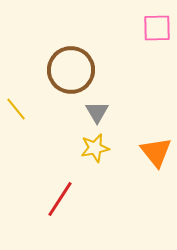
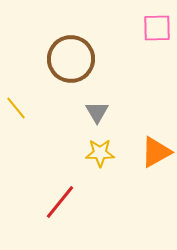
brown circle: moved 11 px up
yellow line: moved 1 px up
yellow star: moved 5 px right, 5 px down; rotated 12 degrees clockwise
orange triangle: rotated 40 degrees clockwise
red line: moved 3 px down; rotated 6 degrees clockwise
